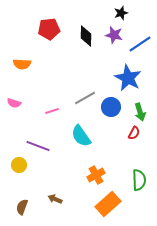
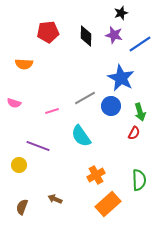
red pentagon: moved 1 px left, 3 px down
orange semicircle: moved 2 px right
blue star: moved 7 px left
blue circle: moved 1 px up
